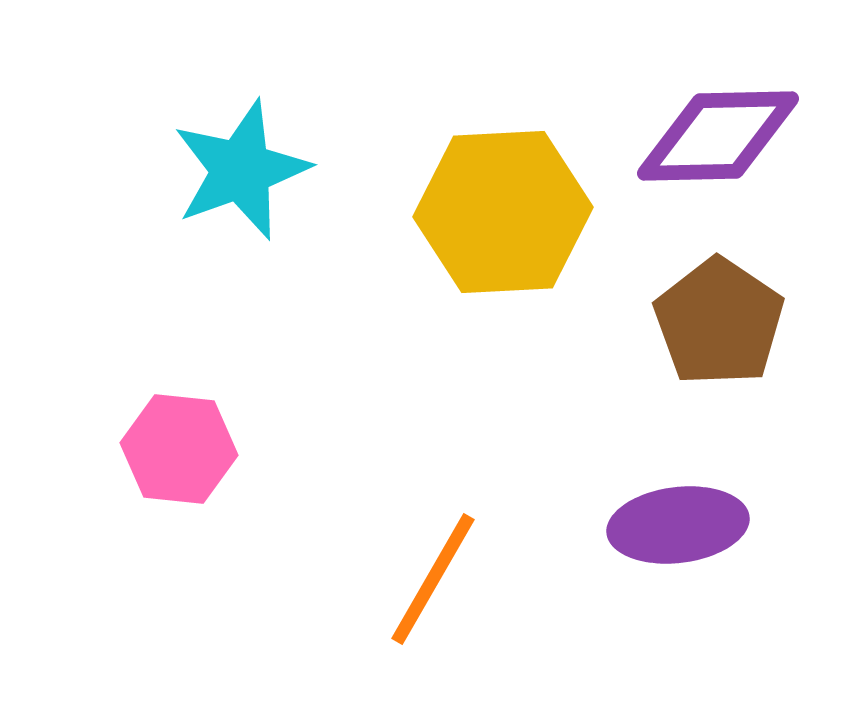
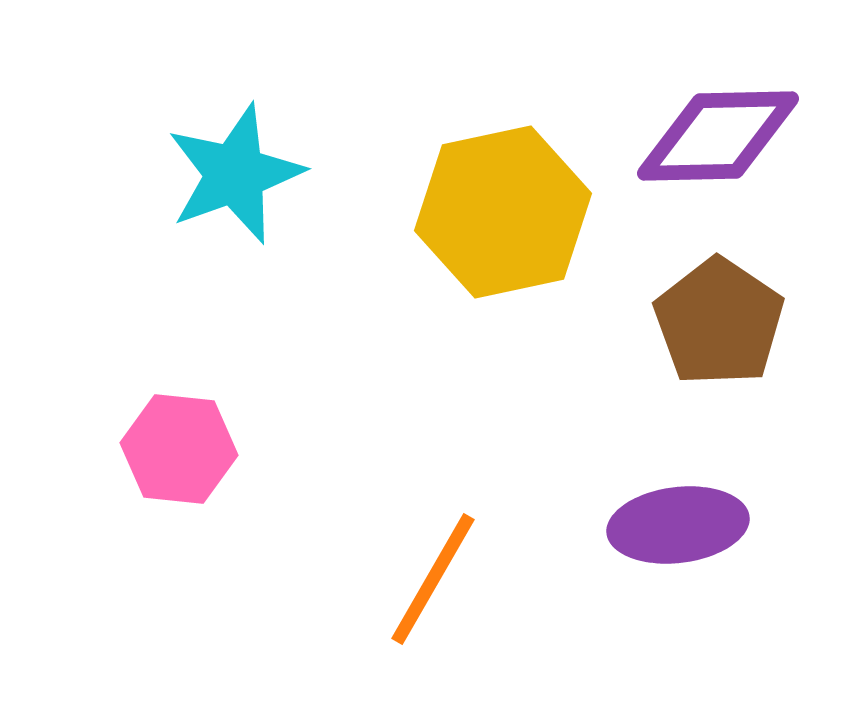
cyan star: moved 6 px left, 4 px down
yellow hexagon: rotated 9 degrees counterclockwise
